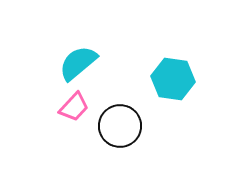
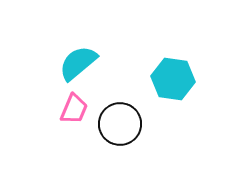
pink trapezoid: moved 2 px down; rotated 20 degrees counterclockwise
black circle: moved 2 px up
